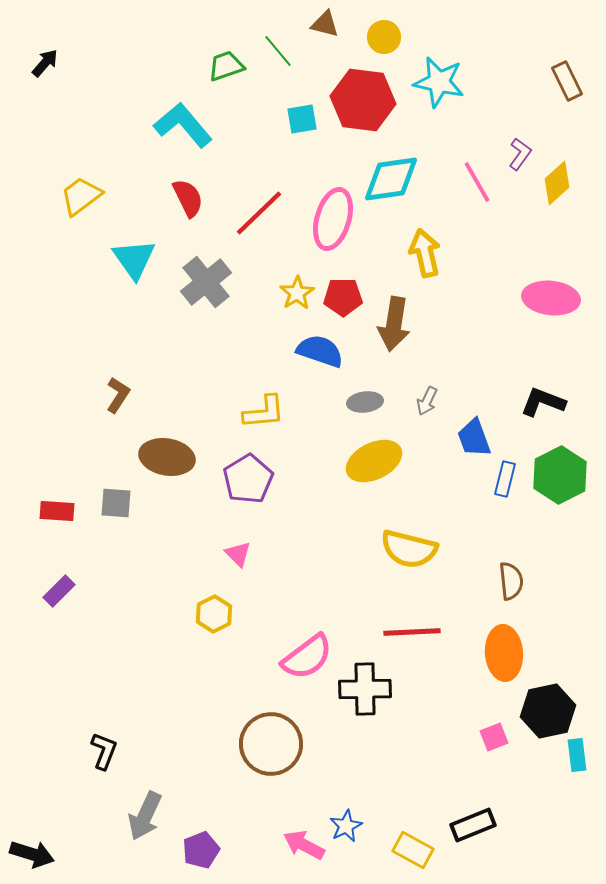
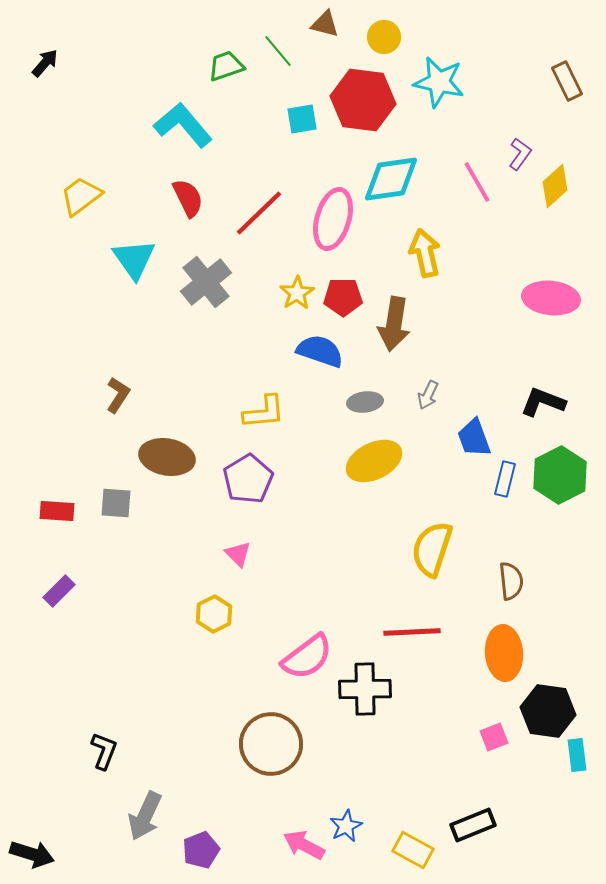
yellow diamond at (557, 183): moved 2 px left, 3 px down
gray arrow at (427, 401): moved 1 px right, 6 px up
yellow semicircle at (409, 549): moved 23 px right; rotated 94 degrees clockwise
black hexagon at (548, 711): rotated 20 degrees clockwise
